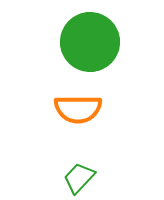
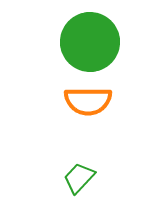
orange semicircle: moved 10 px right, 8 px up
